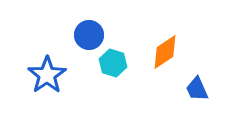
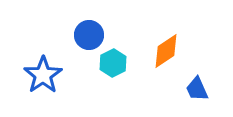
orange diamond: moved 1 px right, 1 px up
cyan hexagon: rotated 16 degrees clockwise
blue star: moved 4 px left
